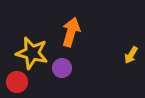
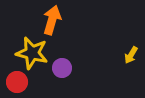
orange arrow: moved 19 px left, 12 px up
